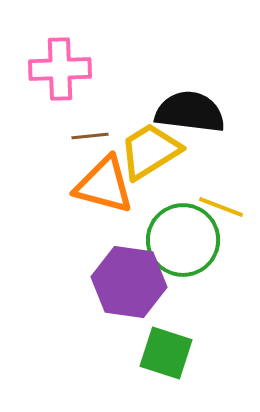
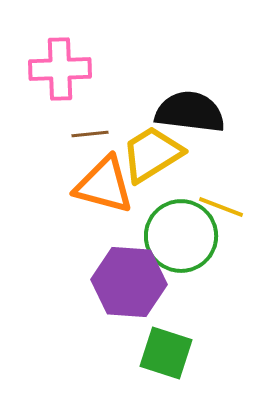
brown line: moved 2 px up
yellow trapezoid: moved 2 px right, 3 px down
green circle: moved 2 px left, 4 px up
purple hexagon: rotated 4 degrees counterclockwise
